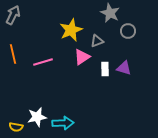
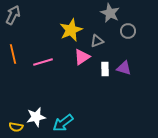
white star: moved 1 px left
cyan arrow: rotated 145 degrees clockwise
